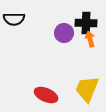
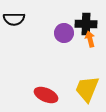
black cross: moved 1 px down
